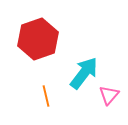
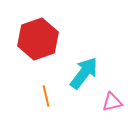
pink triangle: moved 3 px right, 7 px down; rotated 35 degrees clockwise
